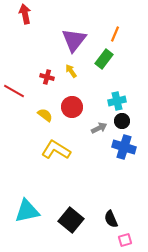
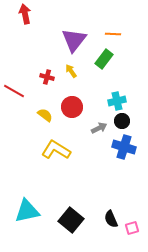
orange line: moved 2 px left; rotated 70 degrees clockwise
pink square: moved 7 px right, 12 px up
